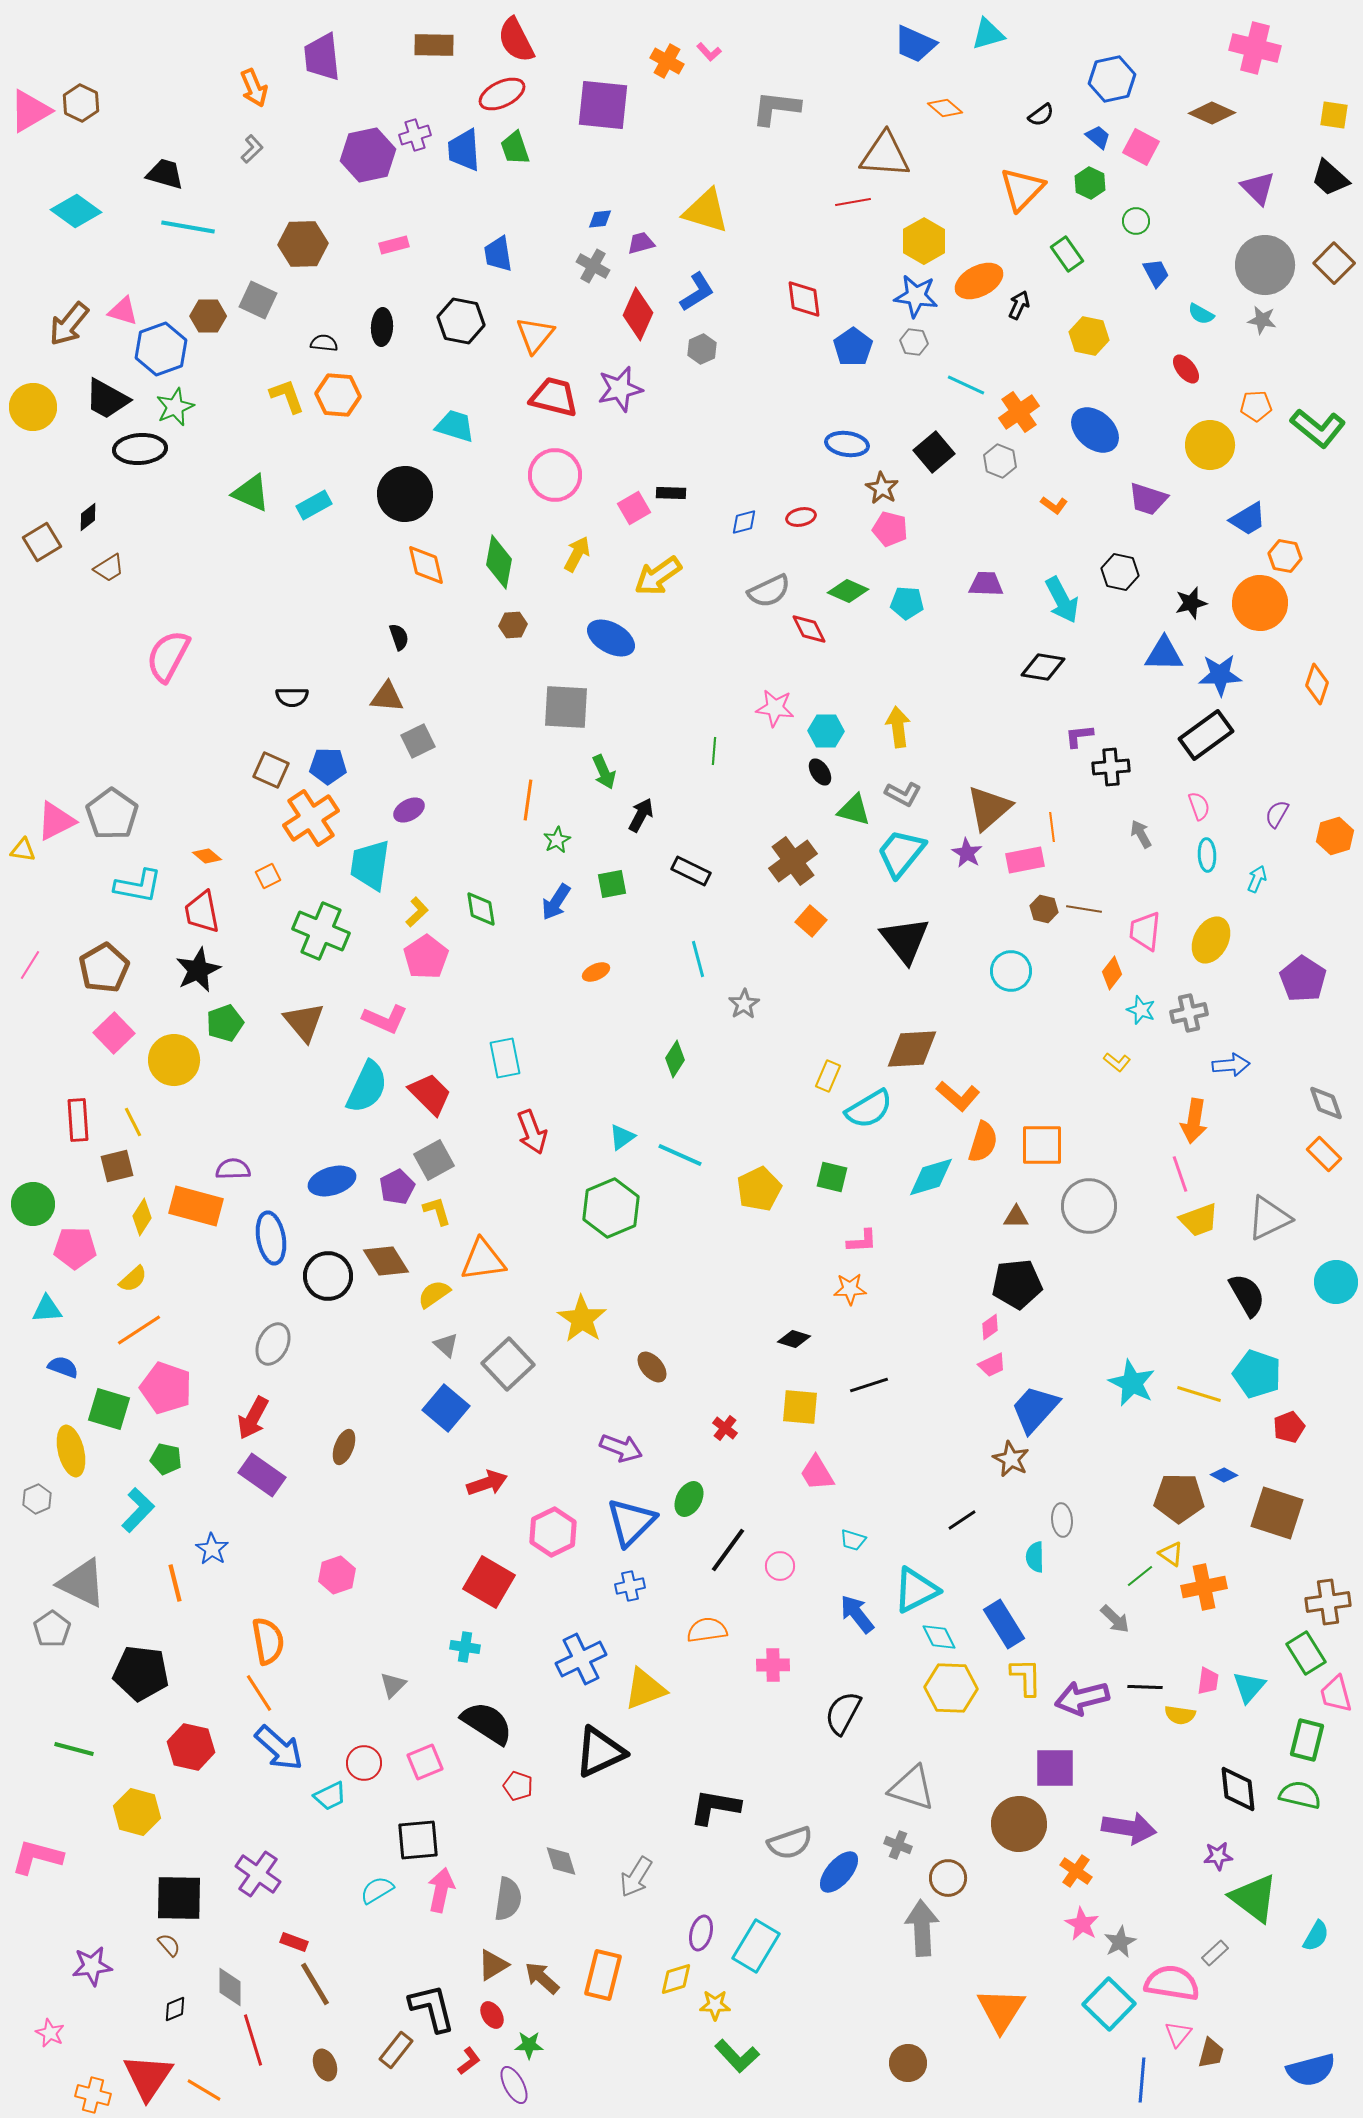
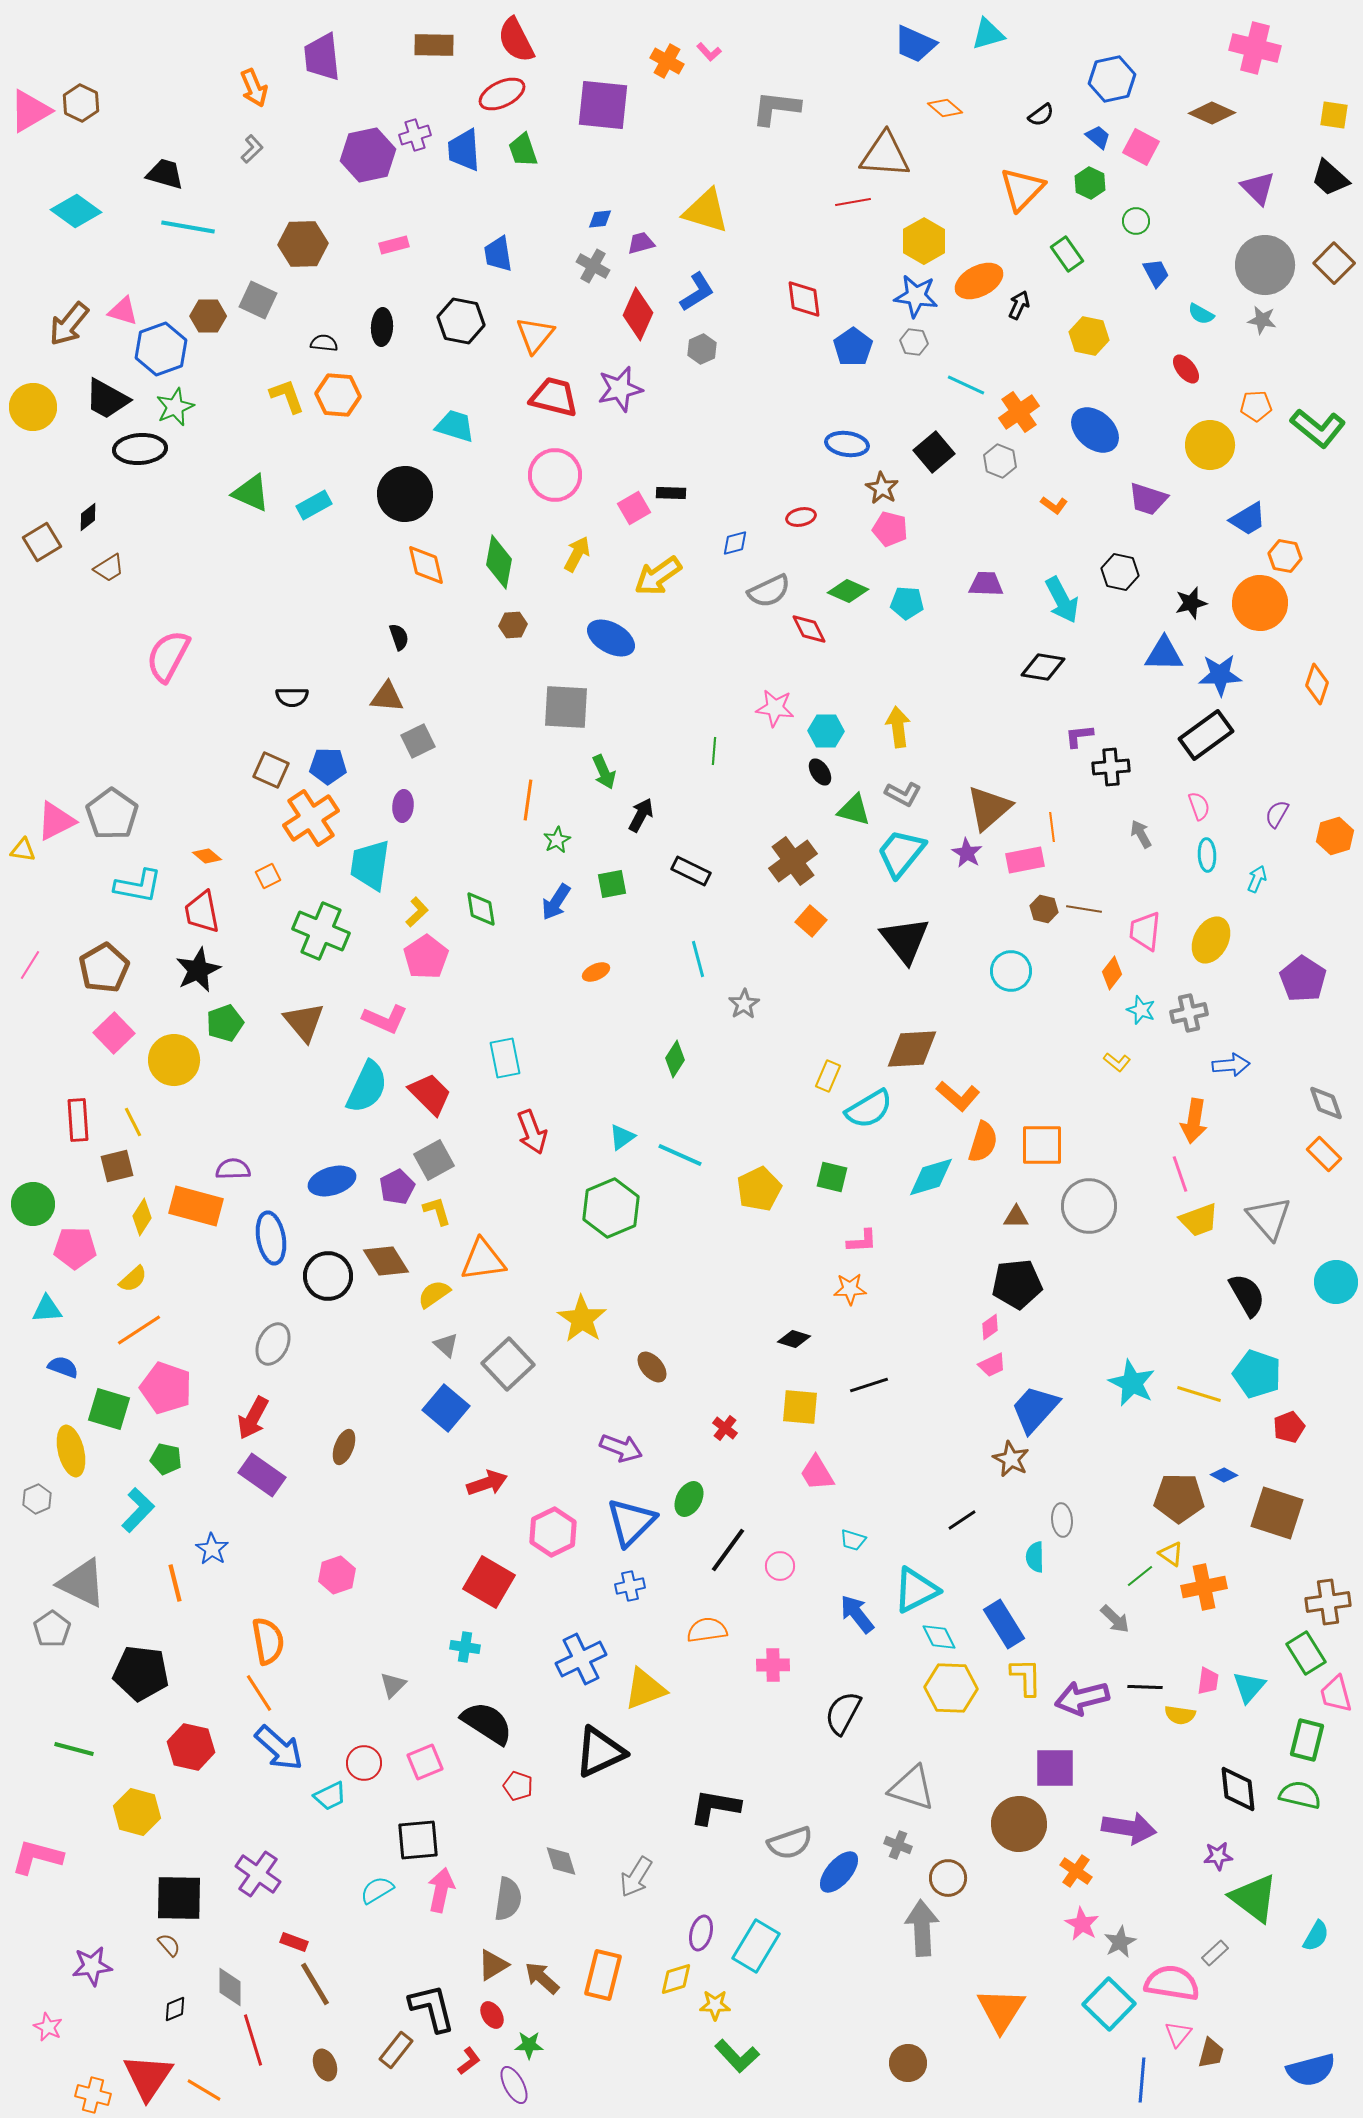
green trapezoid at (515, 148): moved 8 px right, 2 px down
blue diamond at (744, 522): moved 9 px left, 21 px down
purple ellipse at (409, 810): moved 6 px left, 4 px up; rotated 56 degrees counterclockwise
gray triangle at (1269, 1218): rotated 45 degrees counterclockwise
pink star at (50, 2033): moved 2 px left, 6 px up
